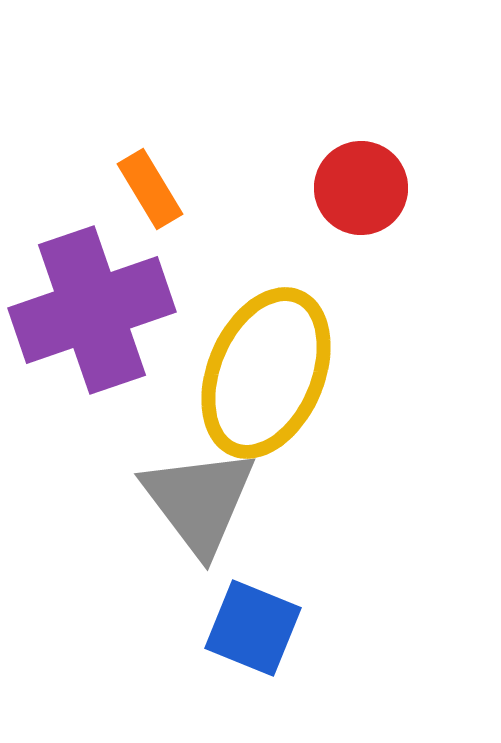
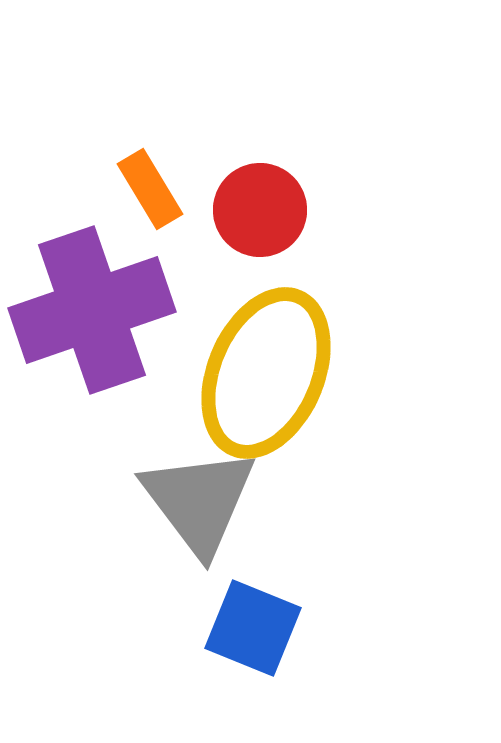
red circle: moved 101 px left, 22 px down
